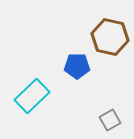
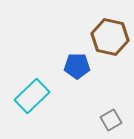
gray square: moved 1 px right
